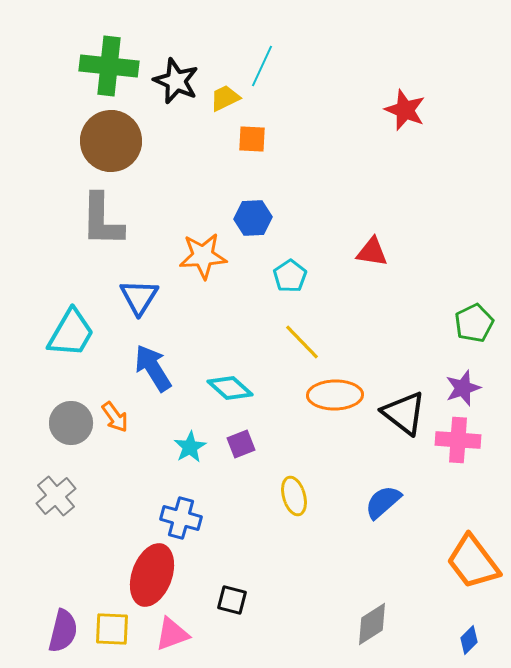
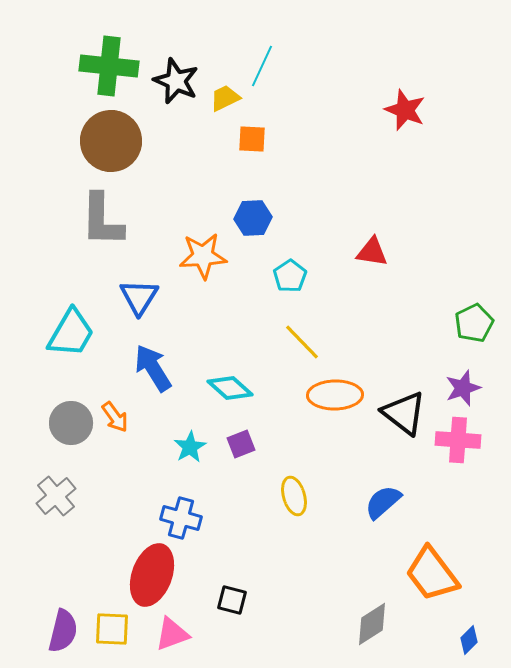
orange trapezoid: moved 41 px left, 12 px down
